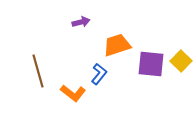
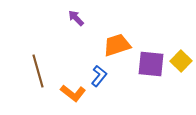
purple arrow: moved 5 px left, 4 px up; rotated 120 degrees counterclockwise
blue L-shape: moved 2 px down
